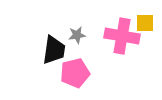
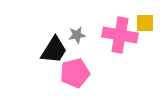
pink cross: moved 2 px left, 1 px up
black trapezoid: rotated 24 degrees clockwise
